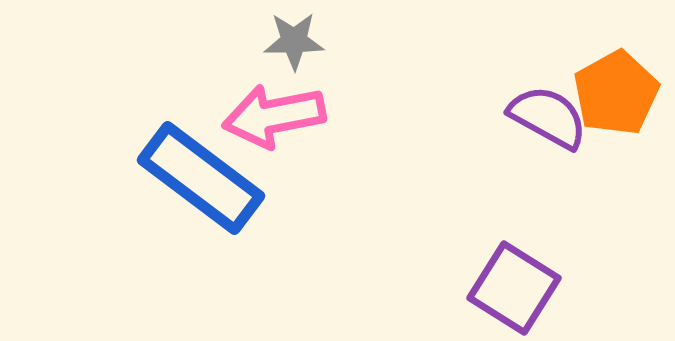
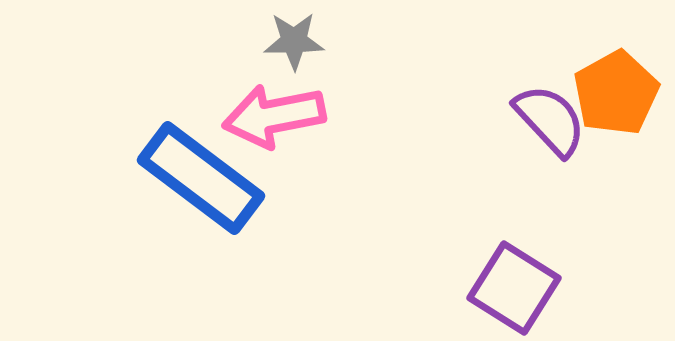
purple semicircle: moved 2 px right, 3 px down; rotated 18 degrees clockwise
